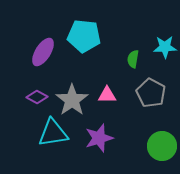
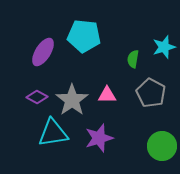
cyan star: moved 1 px left; rotated 15 degrees counterclockwise
